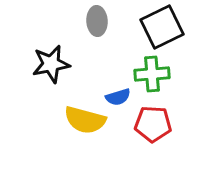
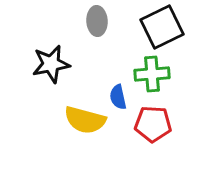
blue semicircle: rotated 95 degrees clockwise
